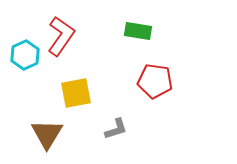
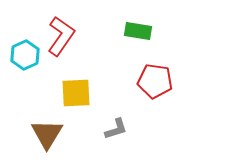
yellow square: rotated 8 degrees clockwise
